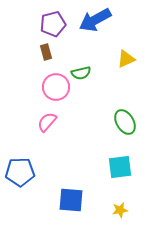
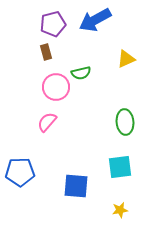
green ellipse: rotated 25 degrees clockwise
blue square: moved 5 px right, 14 px up
